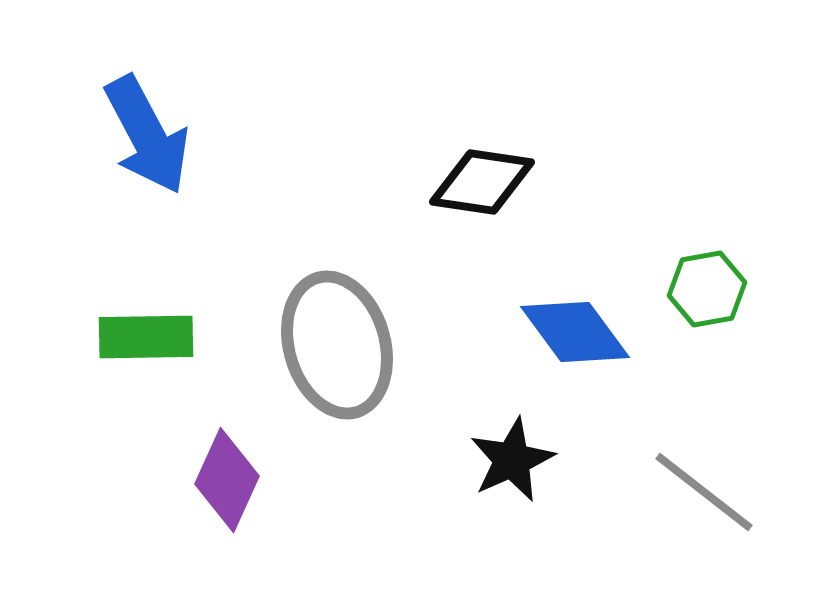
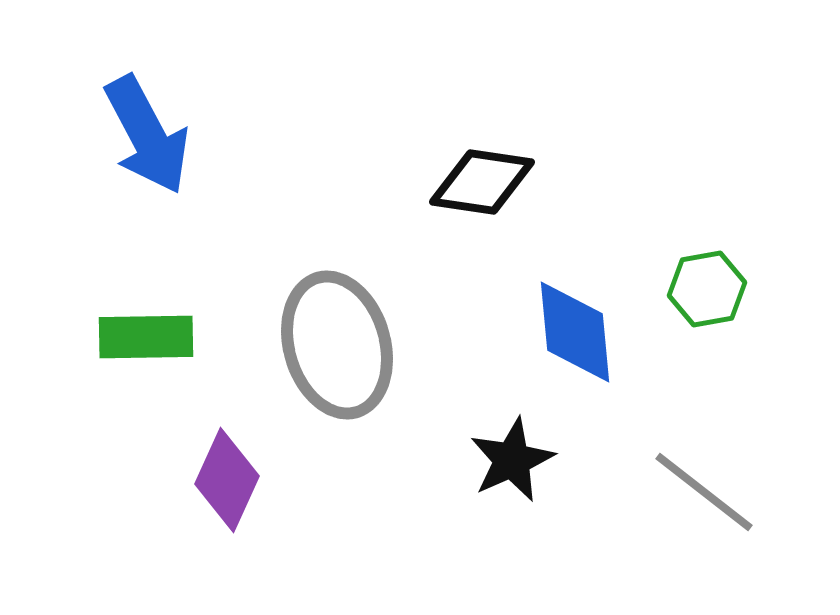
blue diamond: rotated 31 degrees clockwise
